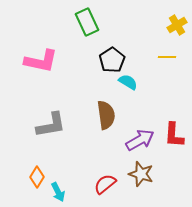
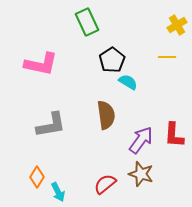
pink L-shape: moved 3 px down
purple arrow: moved 1 px right; rotated 24 degrees counterclockwise
